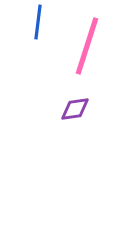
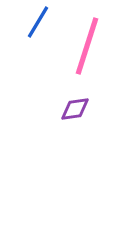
blue line: rotated 24 degrees clockwise
